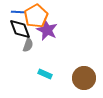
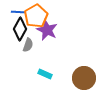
black diamond: rotated 50 degrees clockwise
